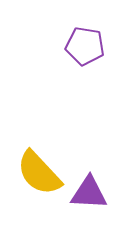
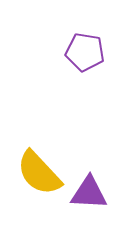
purple pentagon: moved 6 px down
